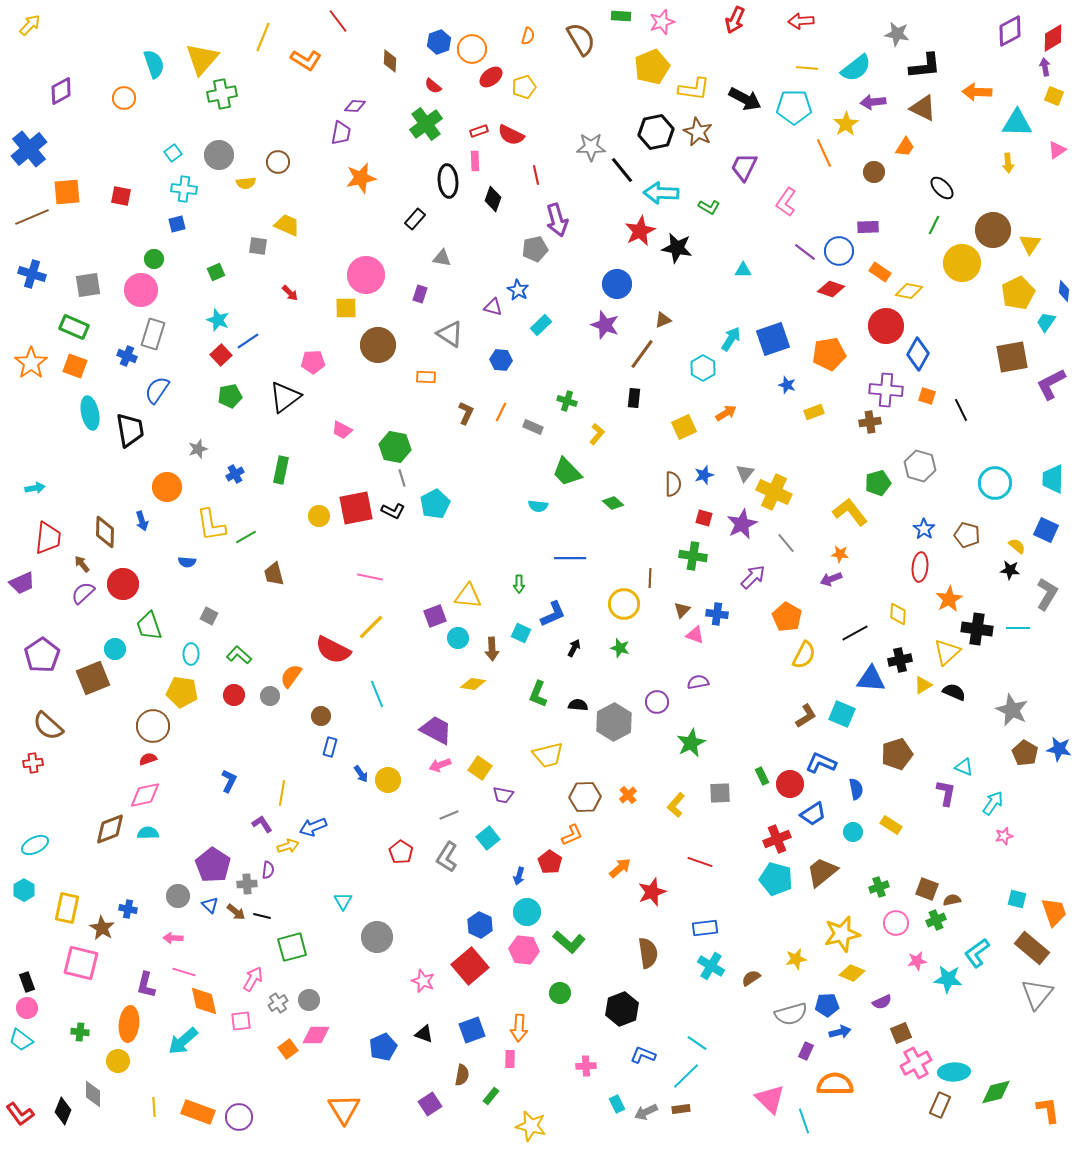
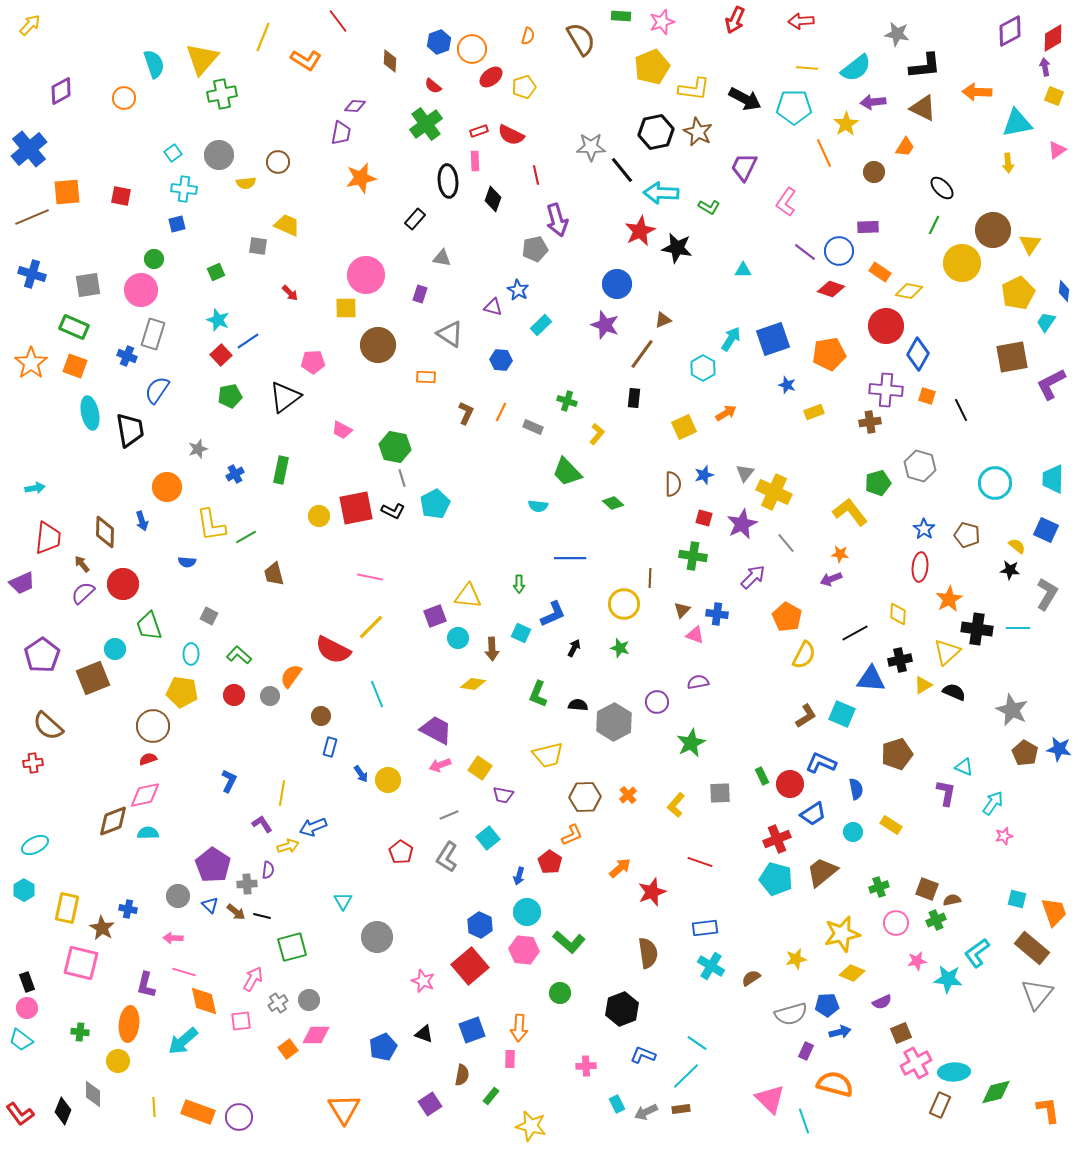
cyan triangle at (1017, 123): rotated 12 degrees counterclockwise
brown diamond at (110, 829): moved 3 px right, 8 px up
orange semicircle at (835, 1084): rotated 15 degrees clockwise
